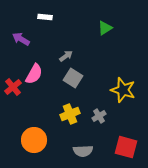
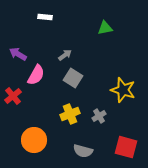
green triangle: rotated 21 degrees clockwise
purple arrow: moved 3 px left, 15 px down
gray arrow: moved 1 px left, 1 px up
pink semicircle: moved 2 px right, 1 px down
red cross: moved 9 px down
gray semicircle: rotated 18 degrees clockwise
